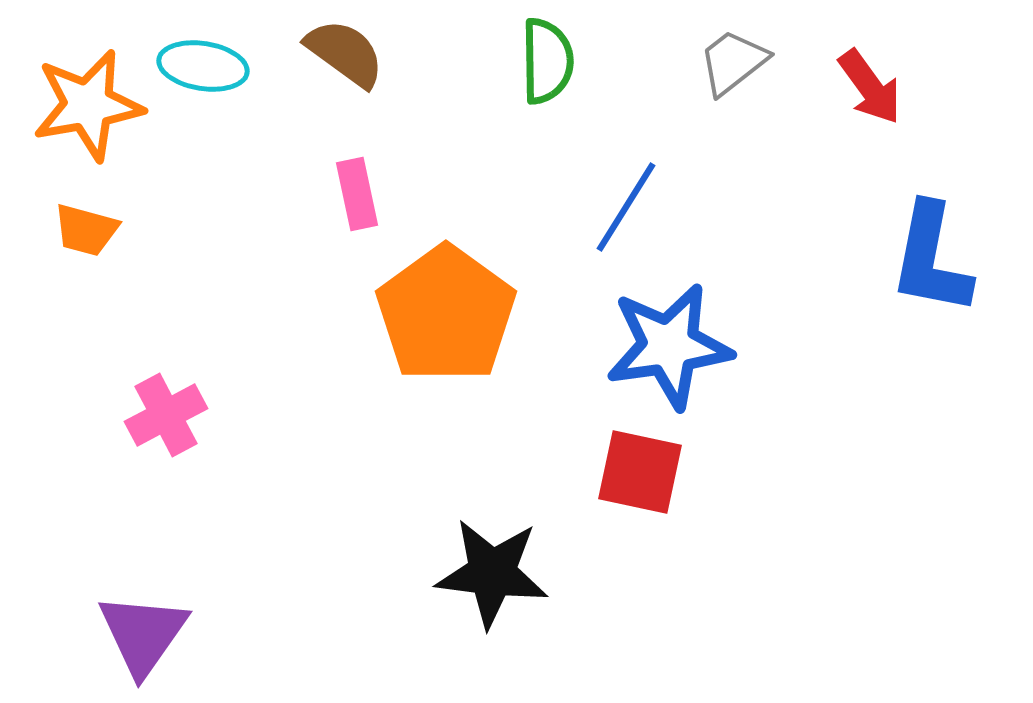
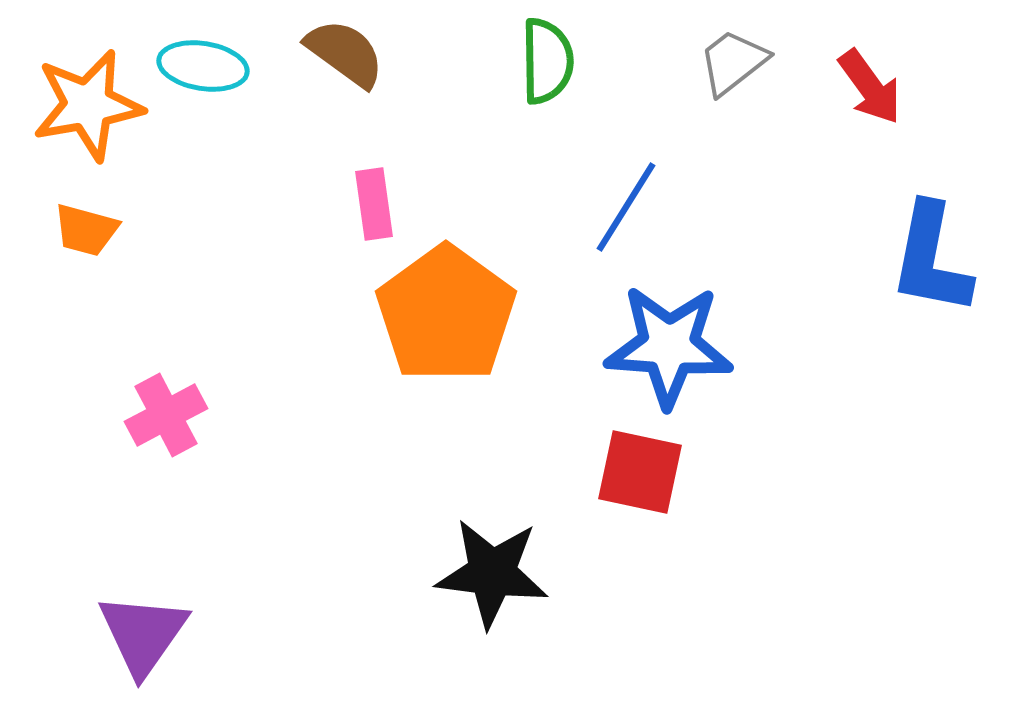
pink rectangle: moved 17 px right, 10 px down; rotated 4 degrees clockwise
blue star: rotated 12 degrees clockwise
